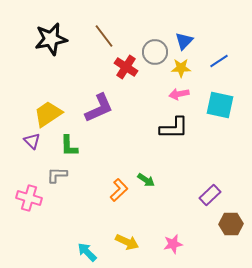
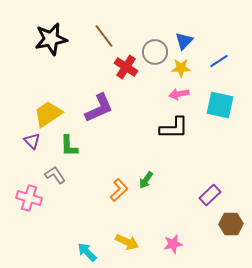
gray L-shape: moved 2 px left; rotated 55 degrees clockwise
green arrow: rotated 90 degrees clockwise
